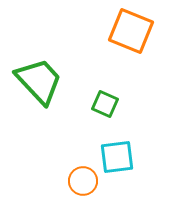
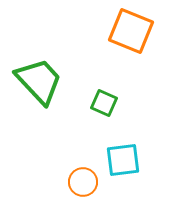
green square: moved 1 px left, 1 px up
cyan square: moved 6 px right, 3 px down
orange circle: moved 1 px down
